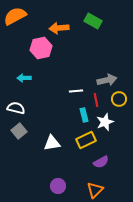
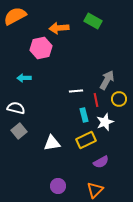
gray arrow: rotated 48 degrees counterclockwise
